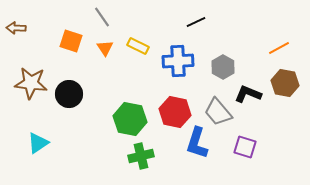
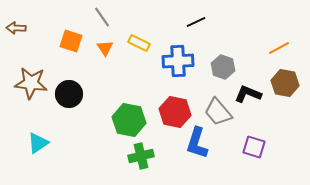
yellow rectangle: moved 1 px right, 3 px up
gray hexagon: rotated 10 degrees counterclockwise
green hexagon: moved 1 px left, 1 px down
purple square: moved 9 px right
